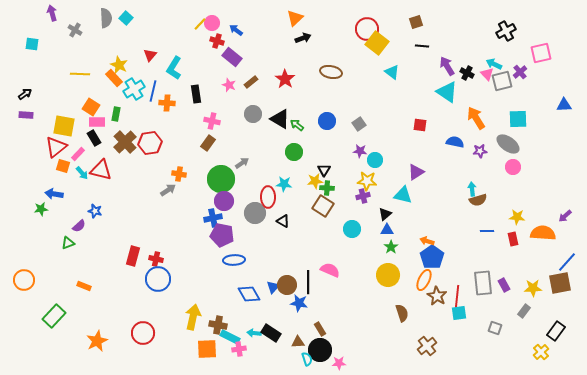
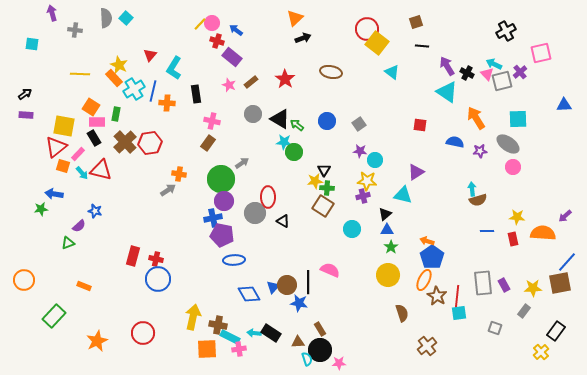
gray cross at (75, 30): rotated 24 degrees counterclockwise
cyan star at (284, 184): moved 42 px up
